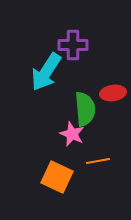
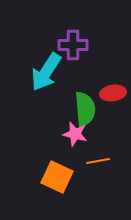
pink star: moved 3 px right; rotated 10 degrees counterclockwise
